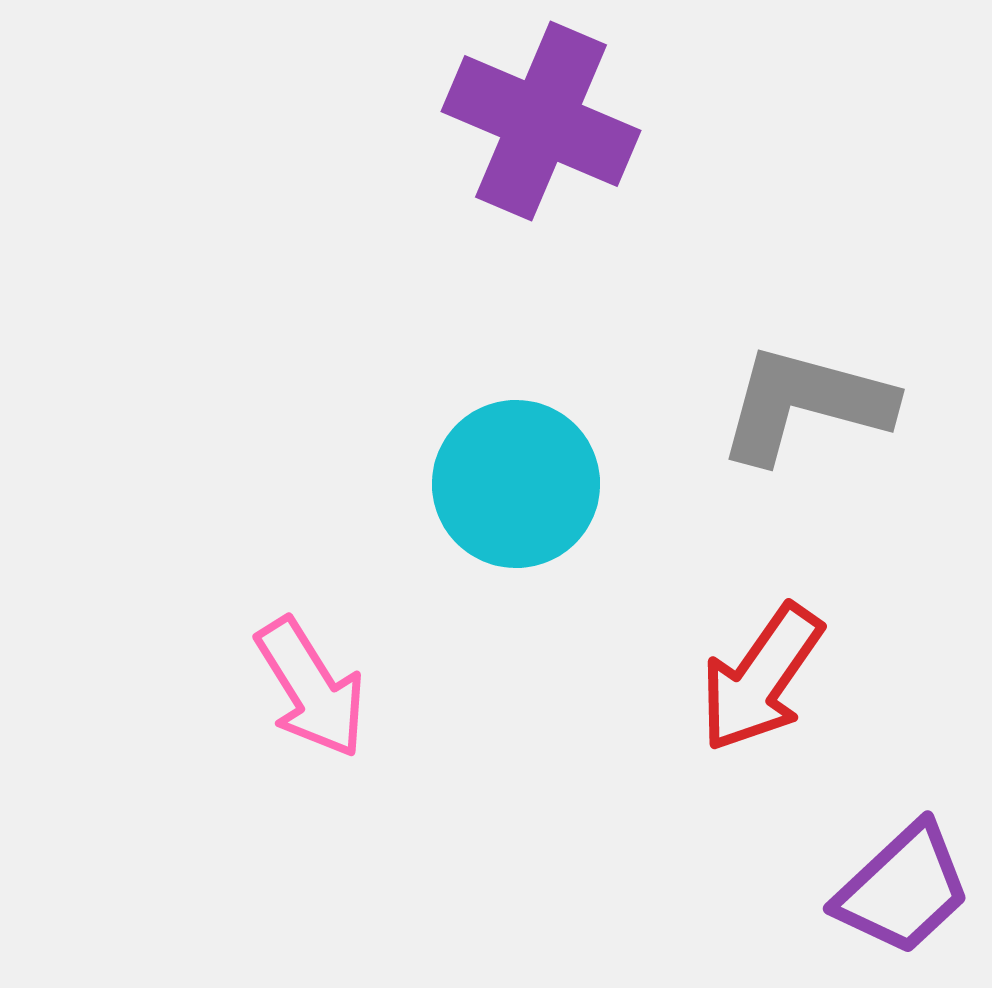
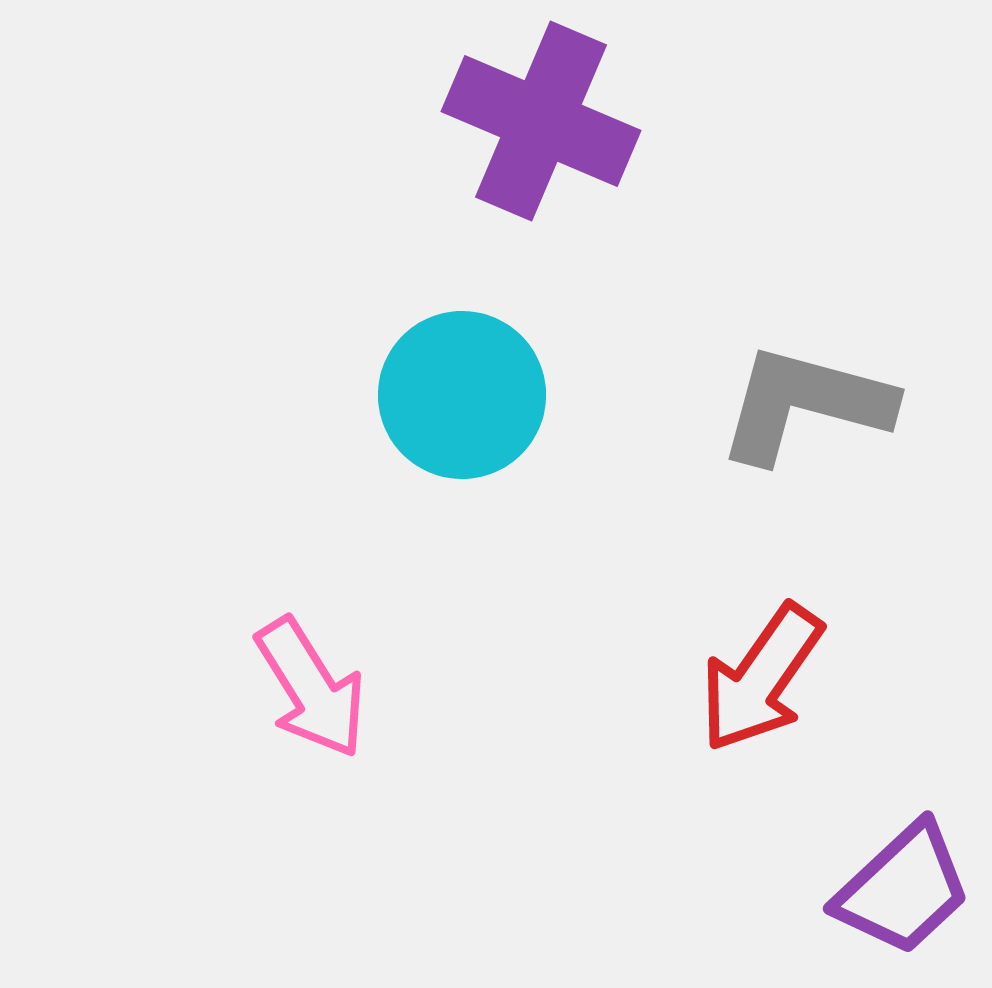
cyan circle: moved 54 px left, 89 px up
